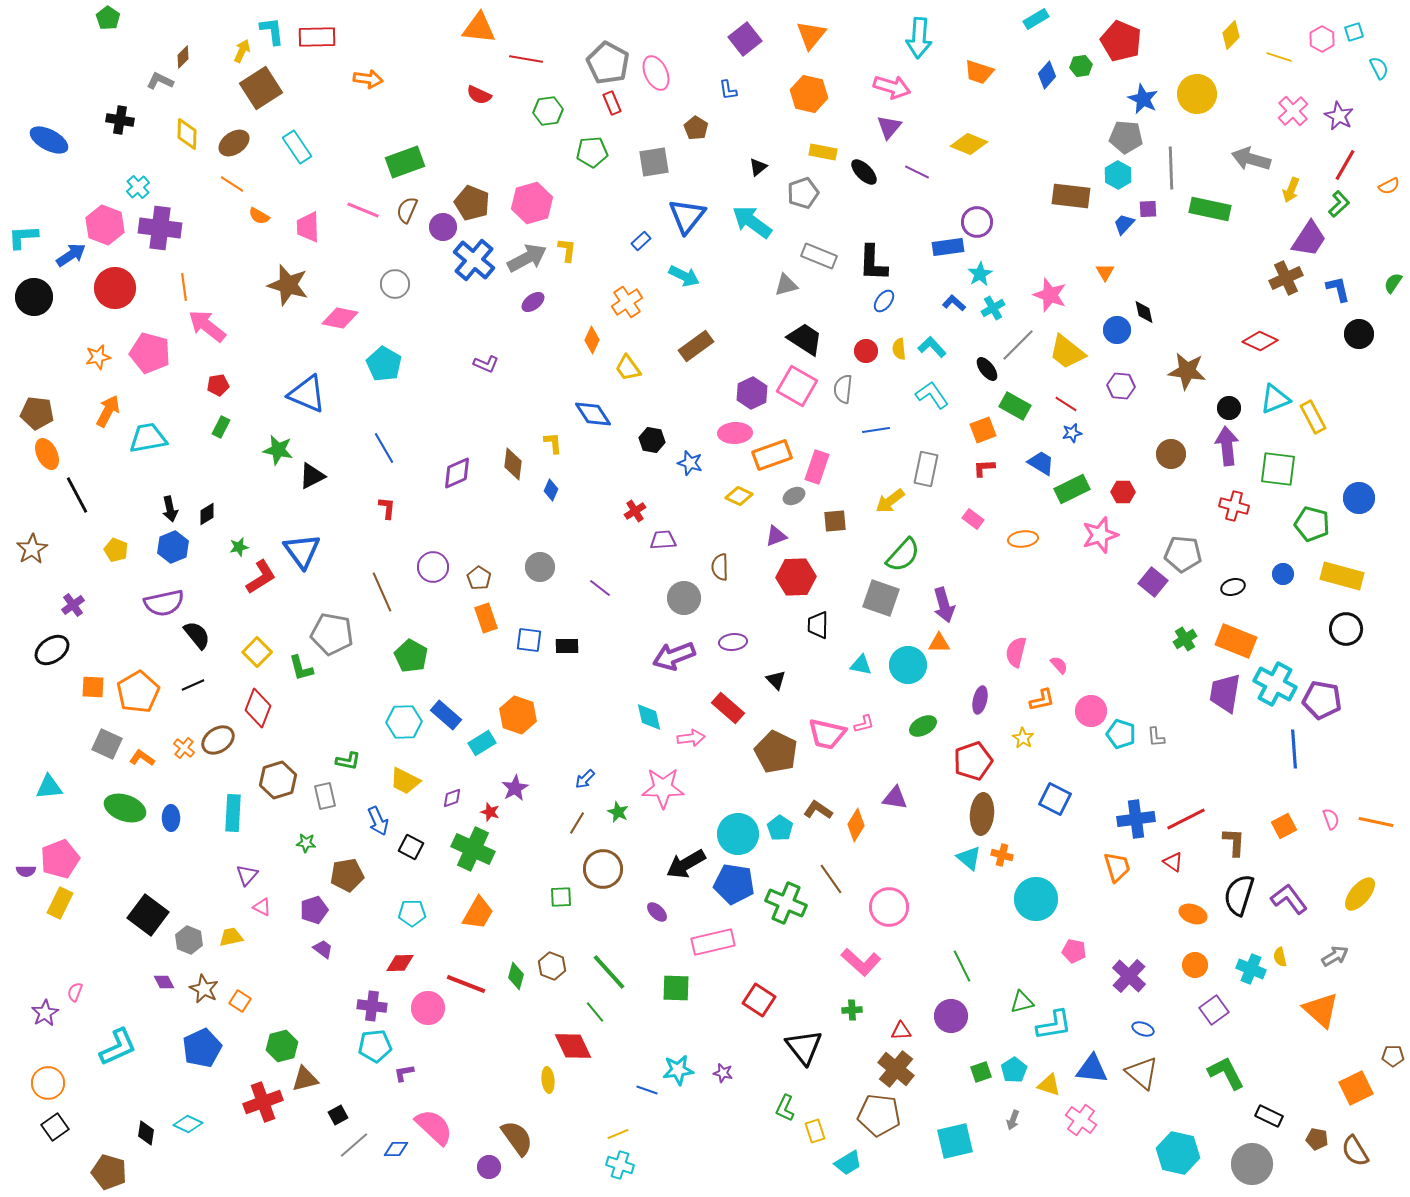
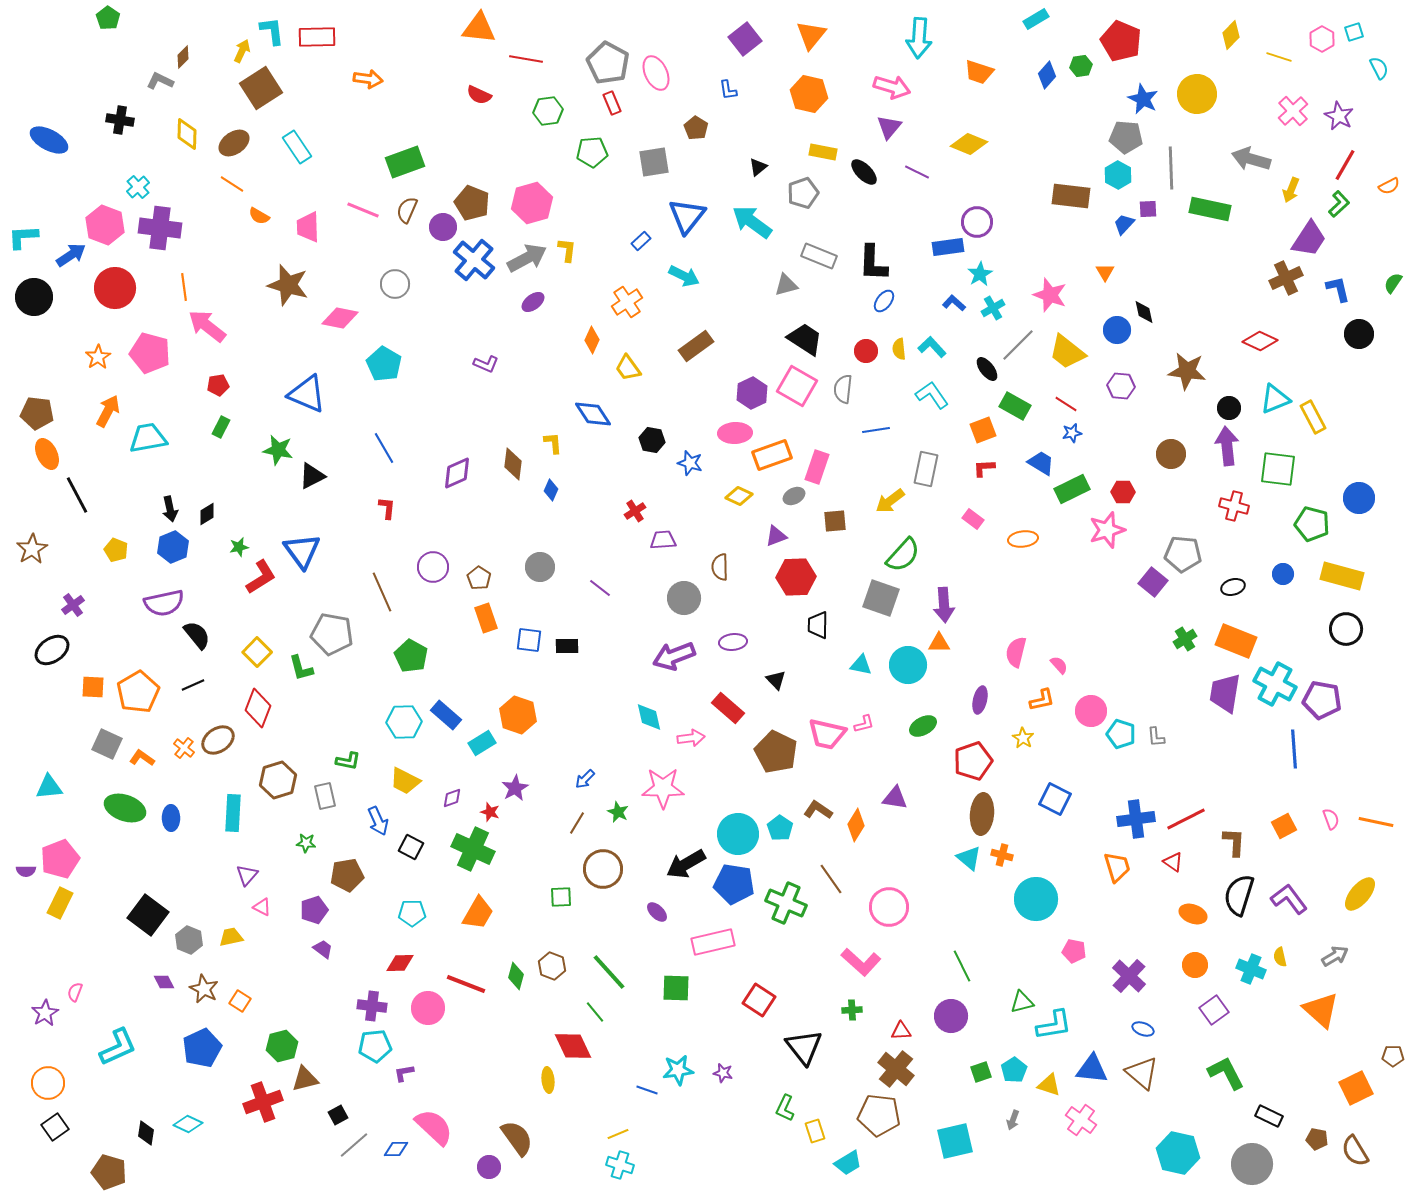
orange star at (98, 357): rotated 20 degrees counterclockwise
pink star at (1100, 535): moved 7 px right, 5 px up
purple arrow at (944, 605): rotated 12 degrees clockwise
